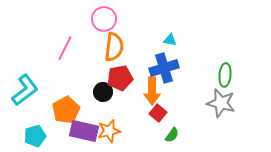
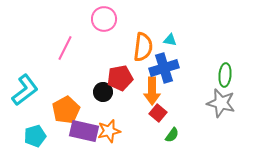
orange semicircle: moved 29 px right
